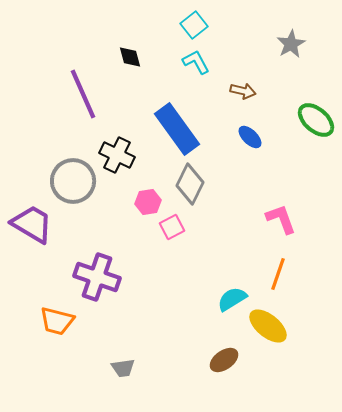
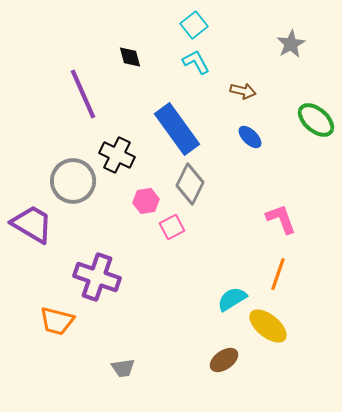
pink hexagon: moved 2 px left, 1 px up
